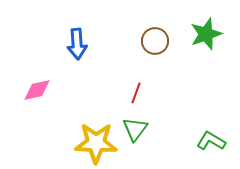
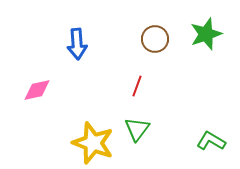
brown circle: moved 2 px up
red line: moved 1 px right, 7 px up
green triangle: moved 2 px right
yellow star: moved 3 px left; rotated 18 degrees clockwise
